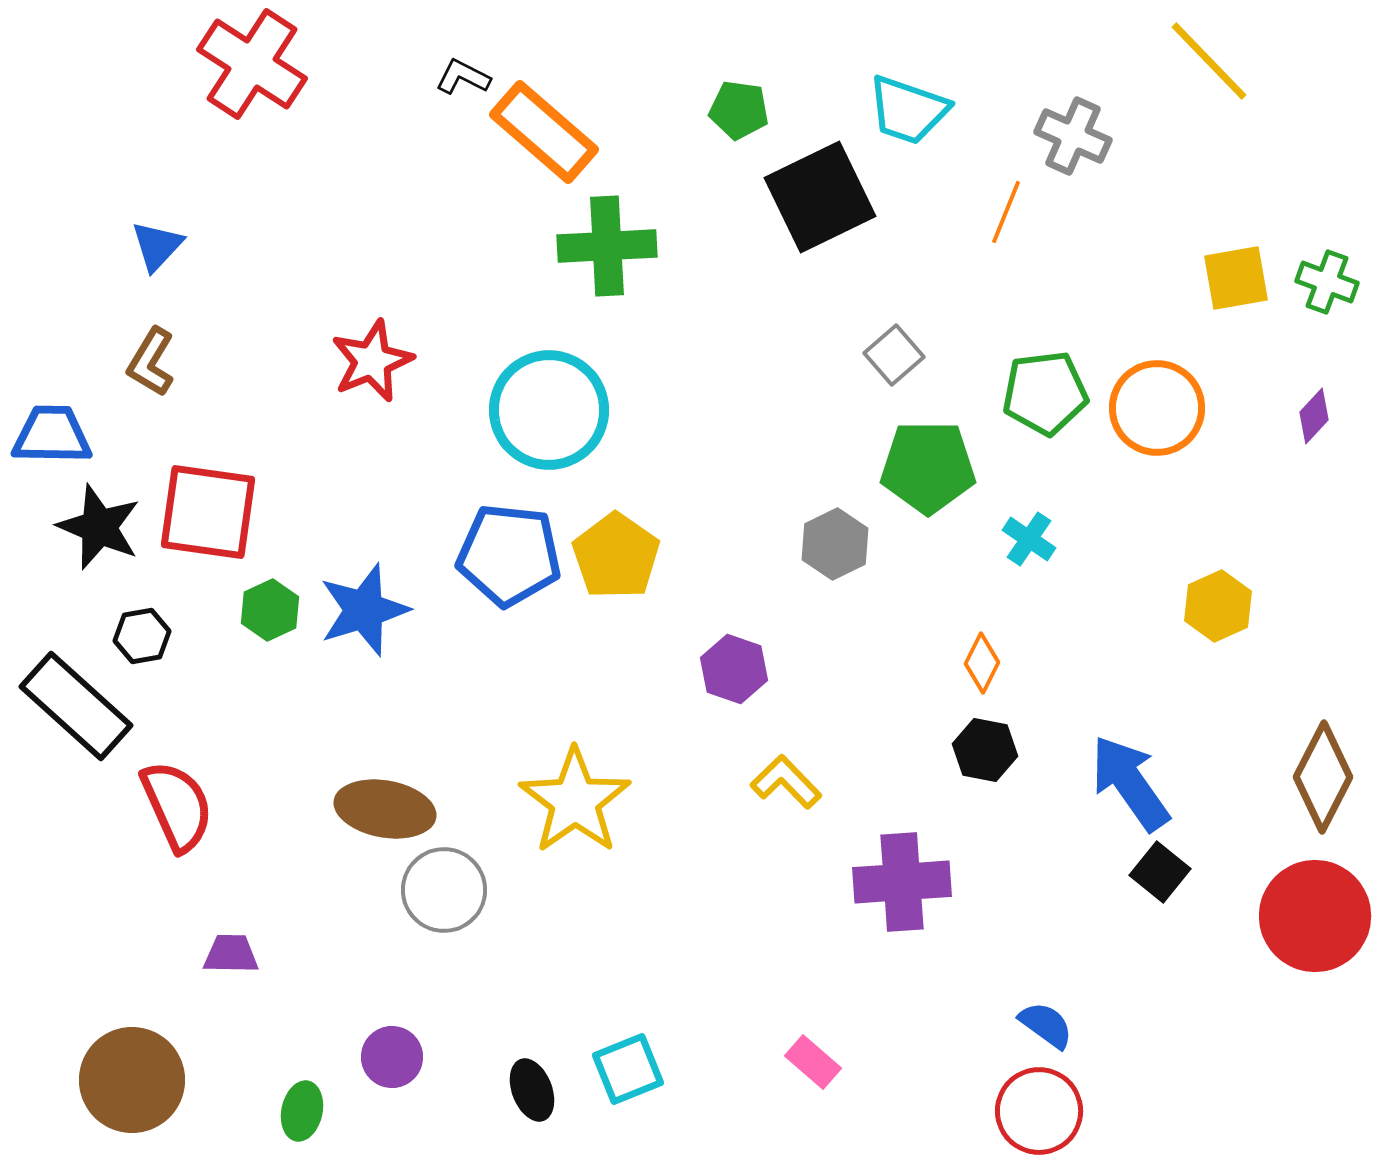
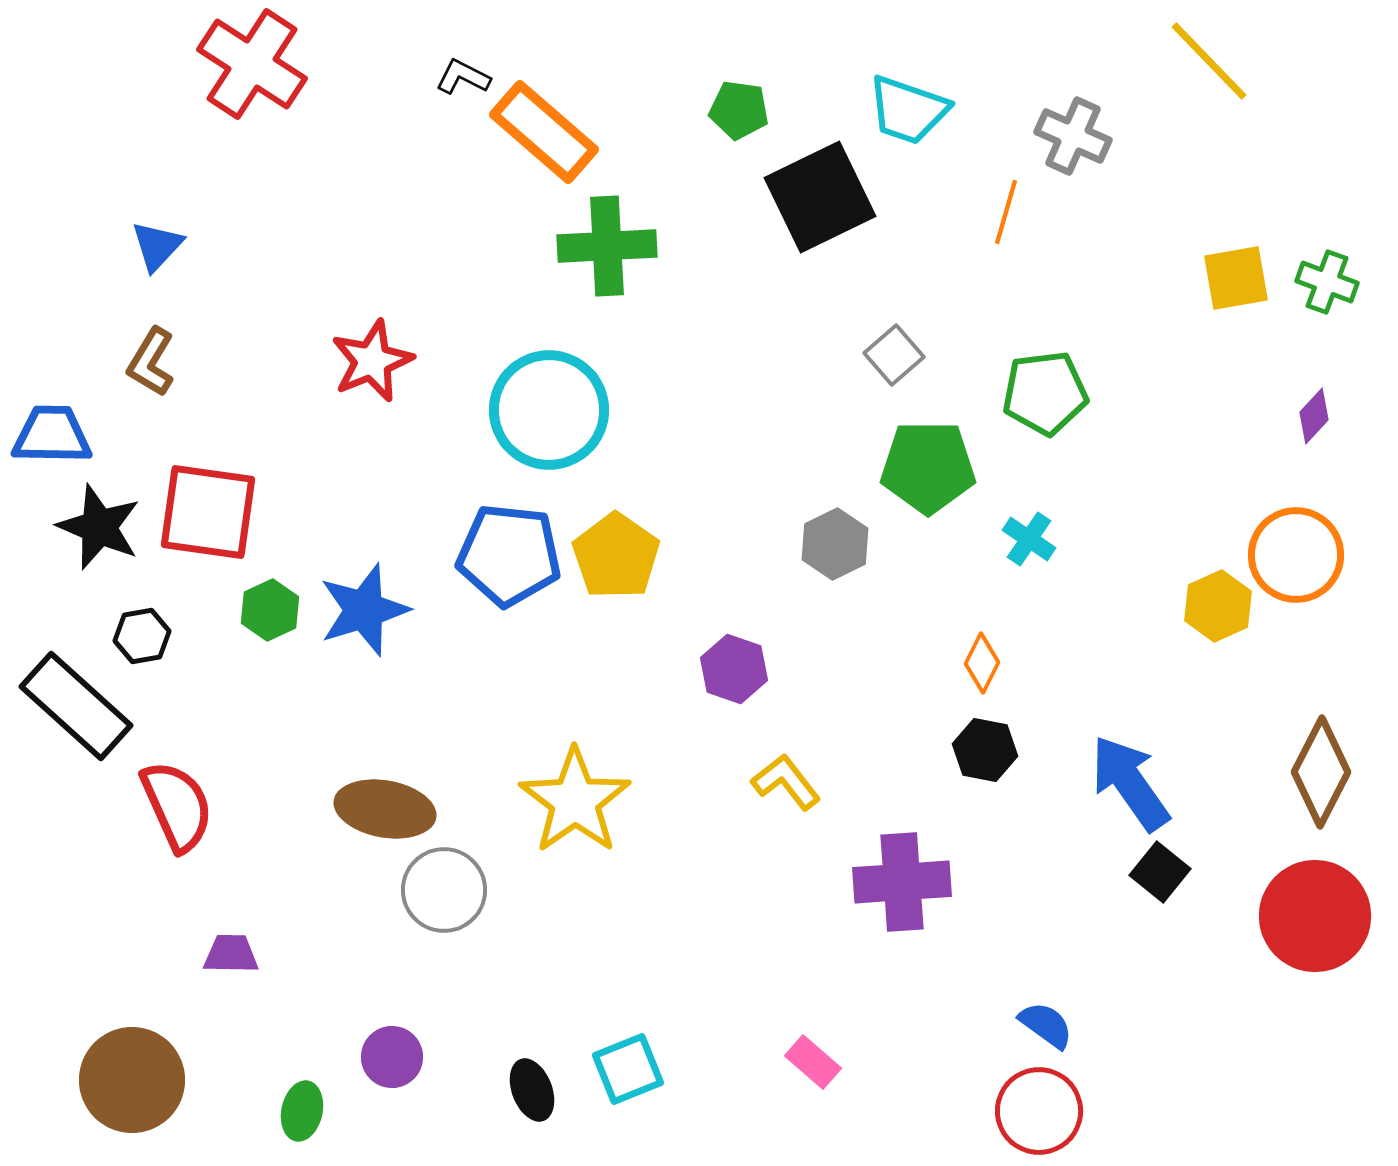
orange line at (1006, 212): rotated 6 degrees counterclockwise
orange circle at (1157, 408): moved 139 px right, 147 px down
brown diamond at (1323, 777): moved 2 px left, 5 px up
yellow L-shape at (786, 782): rotated 6 degrees clockwise
